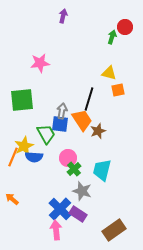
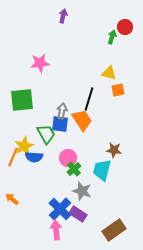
brown star: moved 16 px right, 19 px down; rotated 28 degrees clockwise
